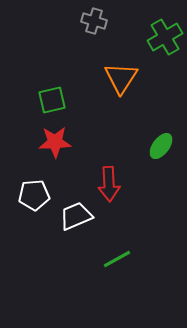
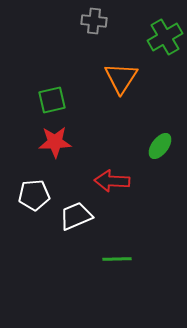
gray cross: rotated 10 degrees counterclockwise
green ellipse: moved 1 px left
red arrow: moved 3 px right, 3 px up; rotated 96 degrees clockwise
green line: rotated 28 degrees clockwise
